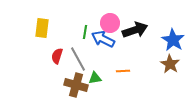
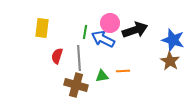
blue star: rotated 15 degrees counterclockwise
gray line: moved 1 px right, 1 px up; rotated 25 degrees clockwise
brown star: moved 3 px up
green triangle: moved 7 px right, 2 px up
